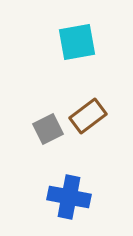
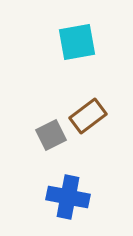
gray square: moved 3 px right, 6 px down
blue cross: moved 1 px left
